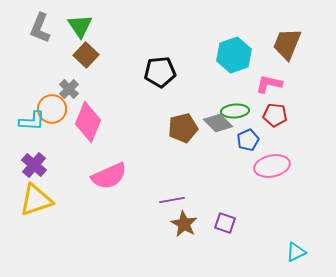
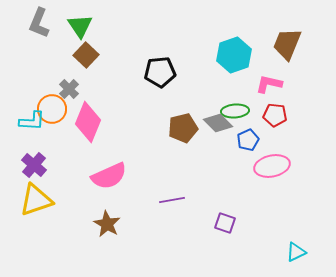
gray L-shape: moved 1 px left, 5 px up
brown star: moved 77 px left
